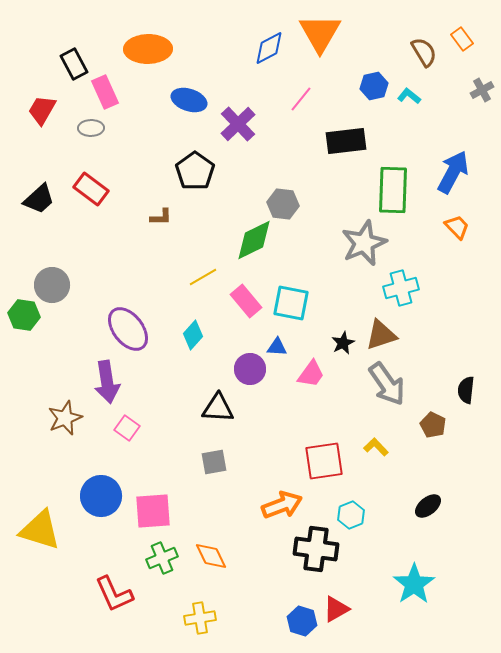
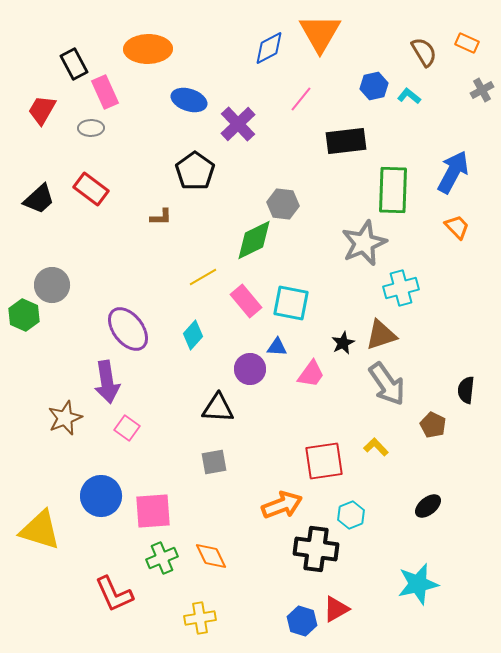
orange rectangle at (462, 39): moved 5 px right, 4 px down; rotated 30 degrees counterclockwise
green hexagon at (24, 315): rotated 16 degrees clockwise
cyan star at (414, 584): moved 4 px right; rotated 21 degrees clockwise
